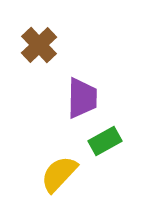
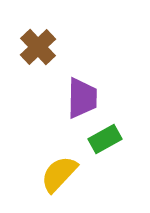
brown cross: moved 1 px left, 2 px down
green rectangle: moved 2 px up
